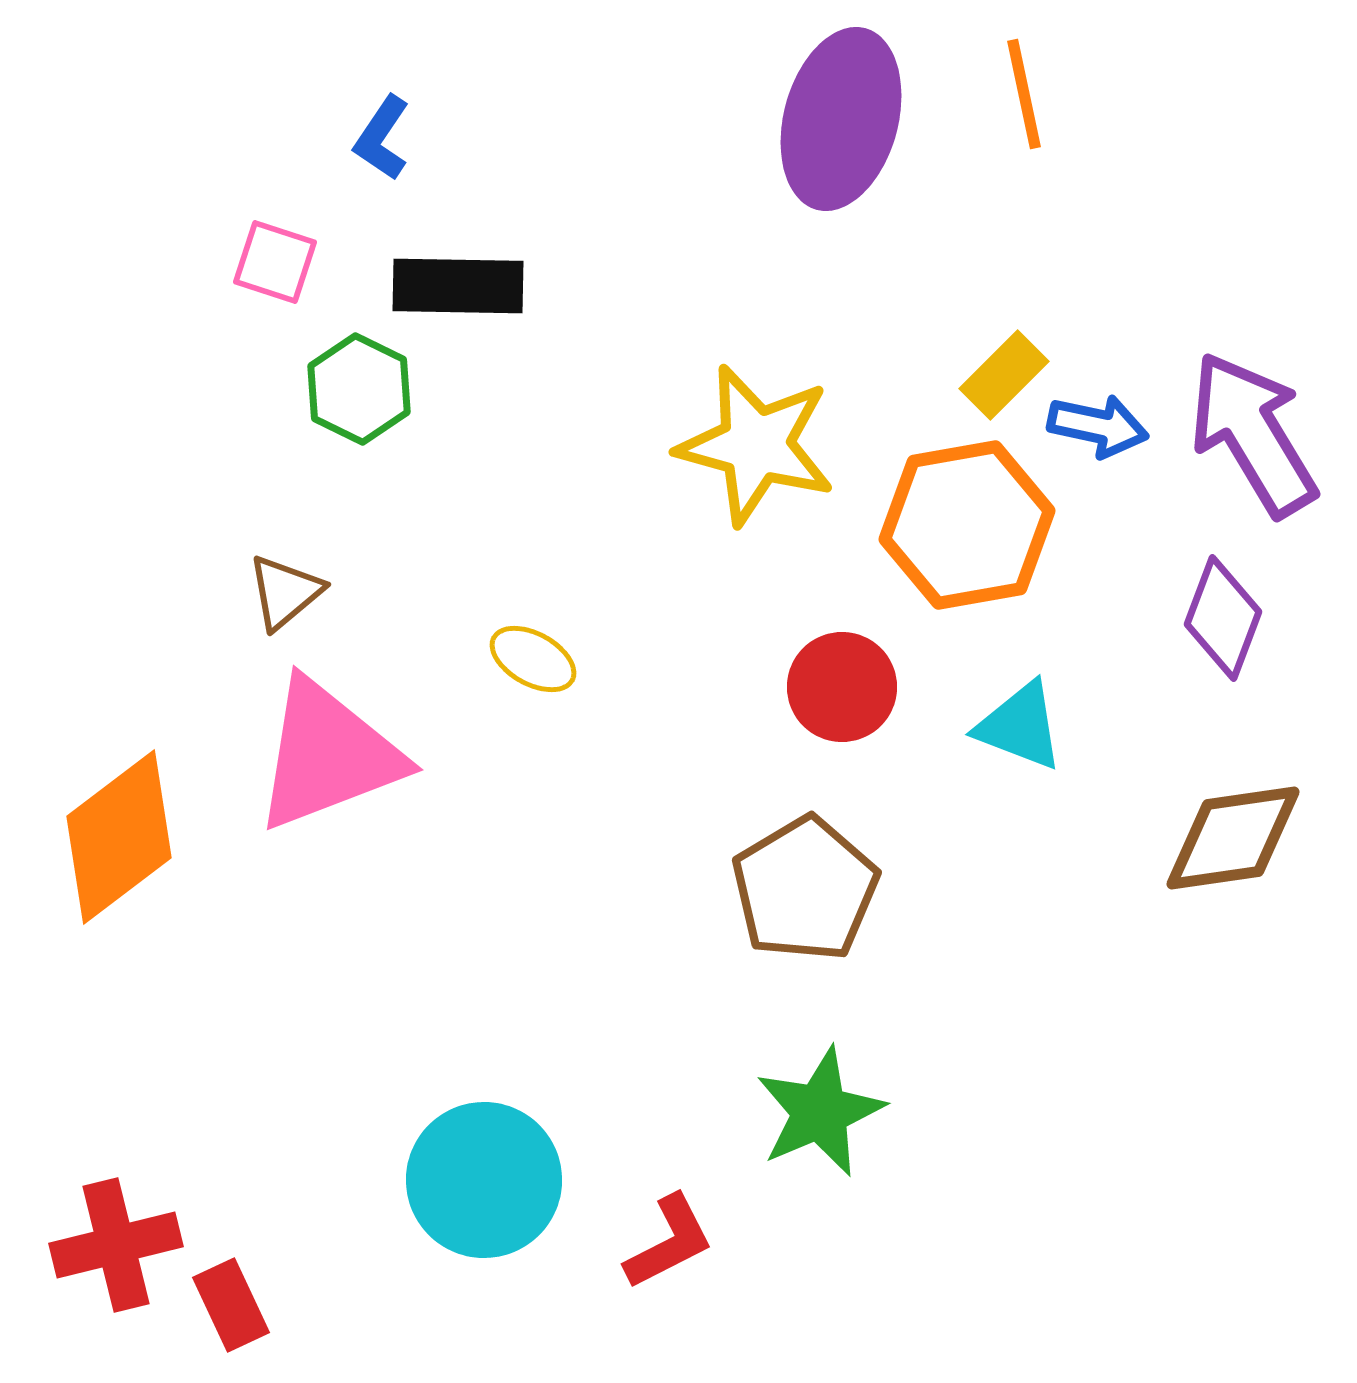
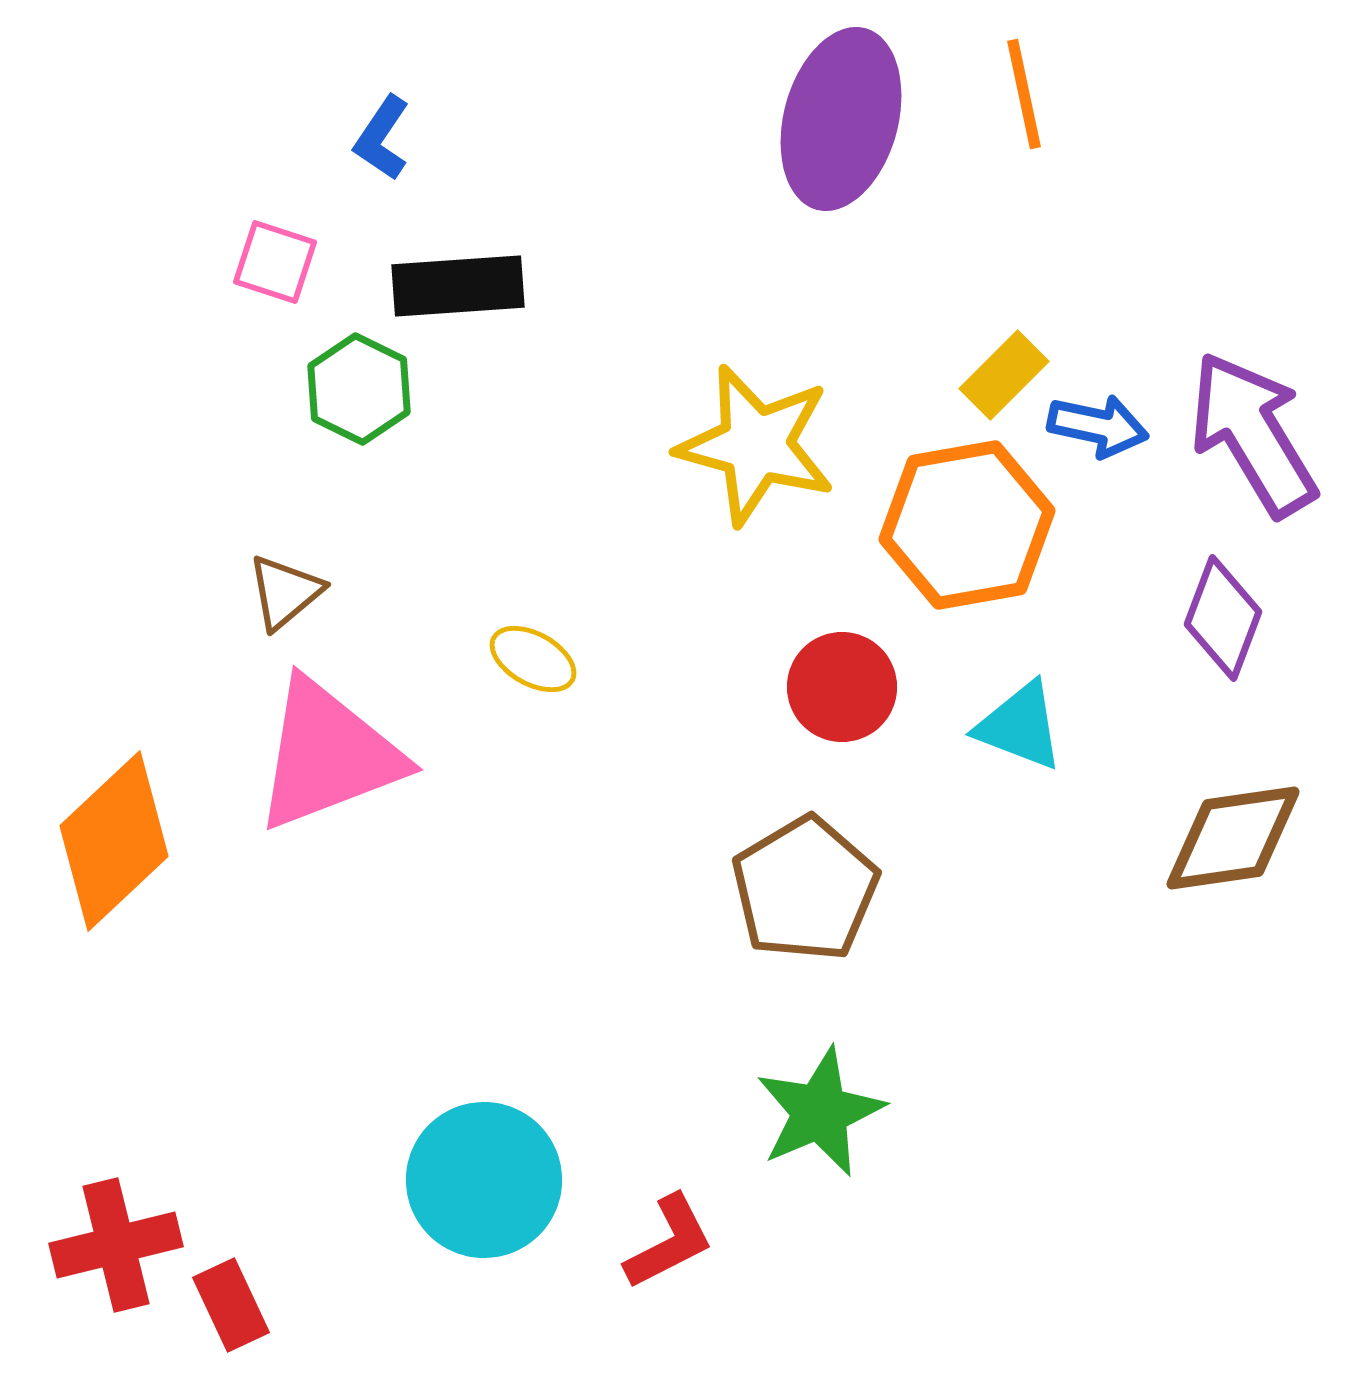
black rectangle: rotated 5 degrees counterclockwise
orange diamond: moved 5 px left, 4 px down; rotated 6 degrees counterclockwise
